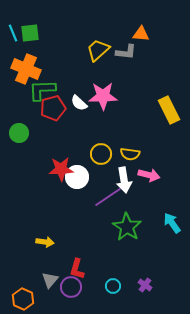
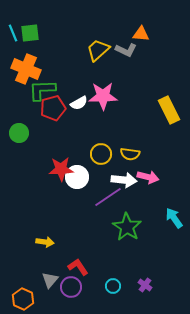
gray L-shape: moved 2 px up; rotated 20 degrees clockwise
white semicircle: rotated 72 degrees counterclockwise
pink arrow: moved 1 px left, 2 px down
white arrow: rotated 75 degrees counterclockwise
cyan arrow: moved 2 px right, 5 px up
red L-shape: moved 1 px right, 2 px up; rotated 130 degrees clockwise
